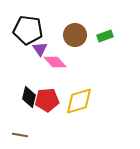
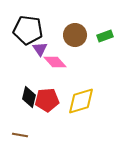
yellow diamond: moved 2 px right
